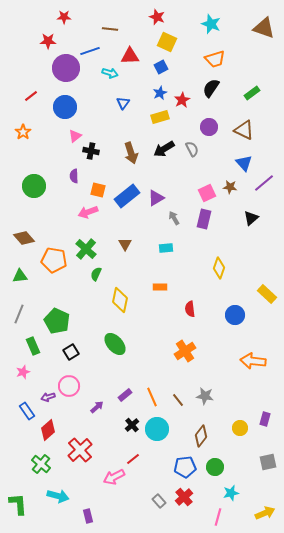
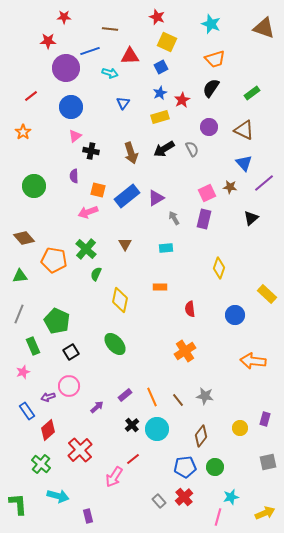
blue circle at (65, 107): moved 6 px right
pink arrow at (114, 477): rotated 30 degrees counterclockwise
cyan star at (231, 493): moved 4 px down
